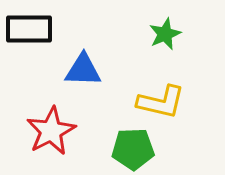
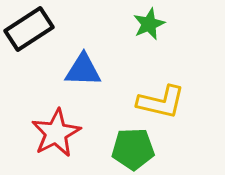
black rectangle: rotated 33 degrees counterclockwise
green star: moved 16 px left, 10 px up
red star: moved 5 px right, 2 px down
